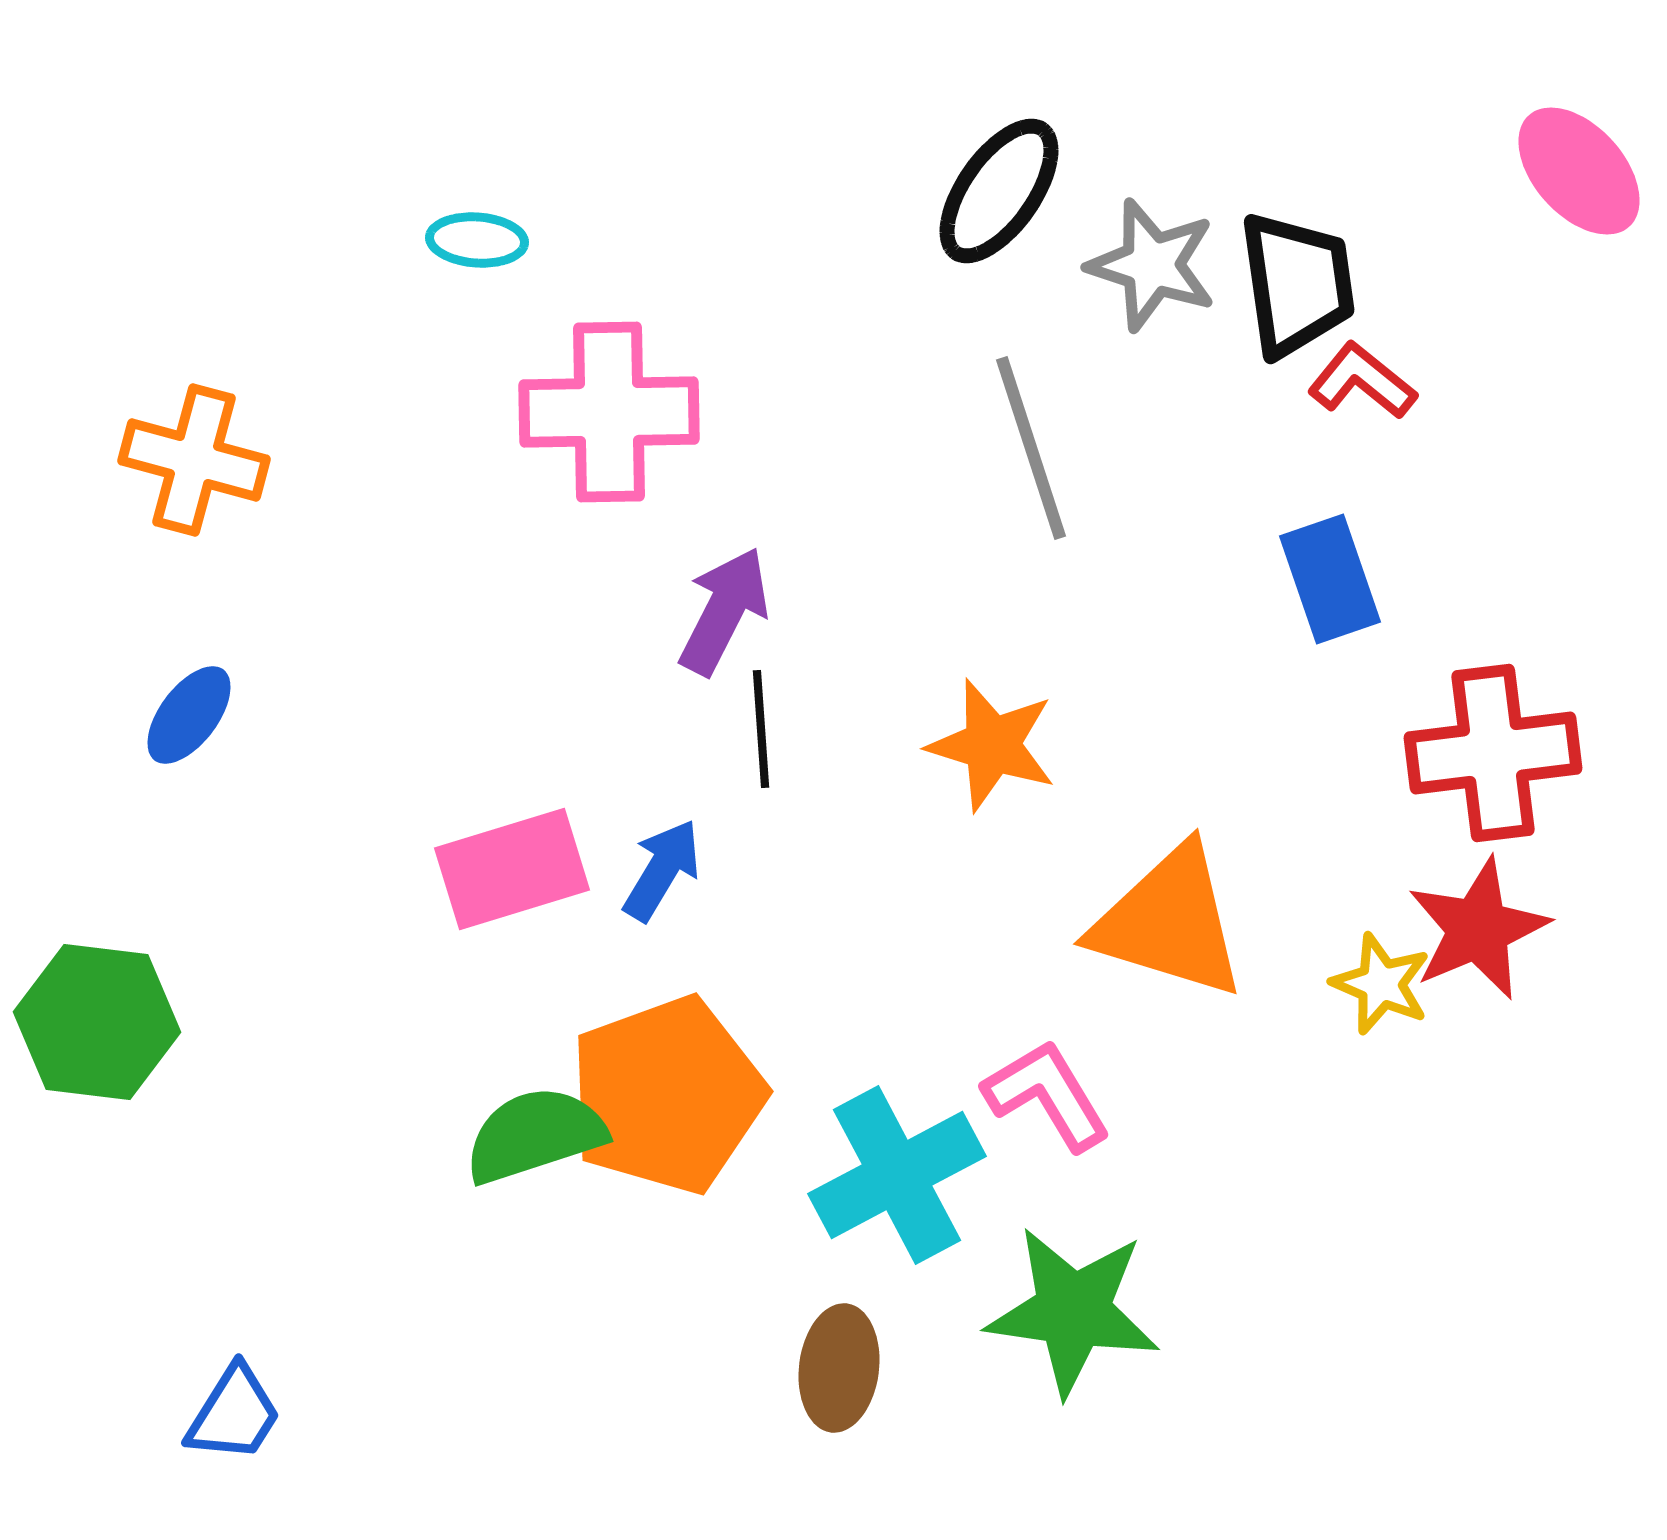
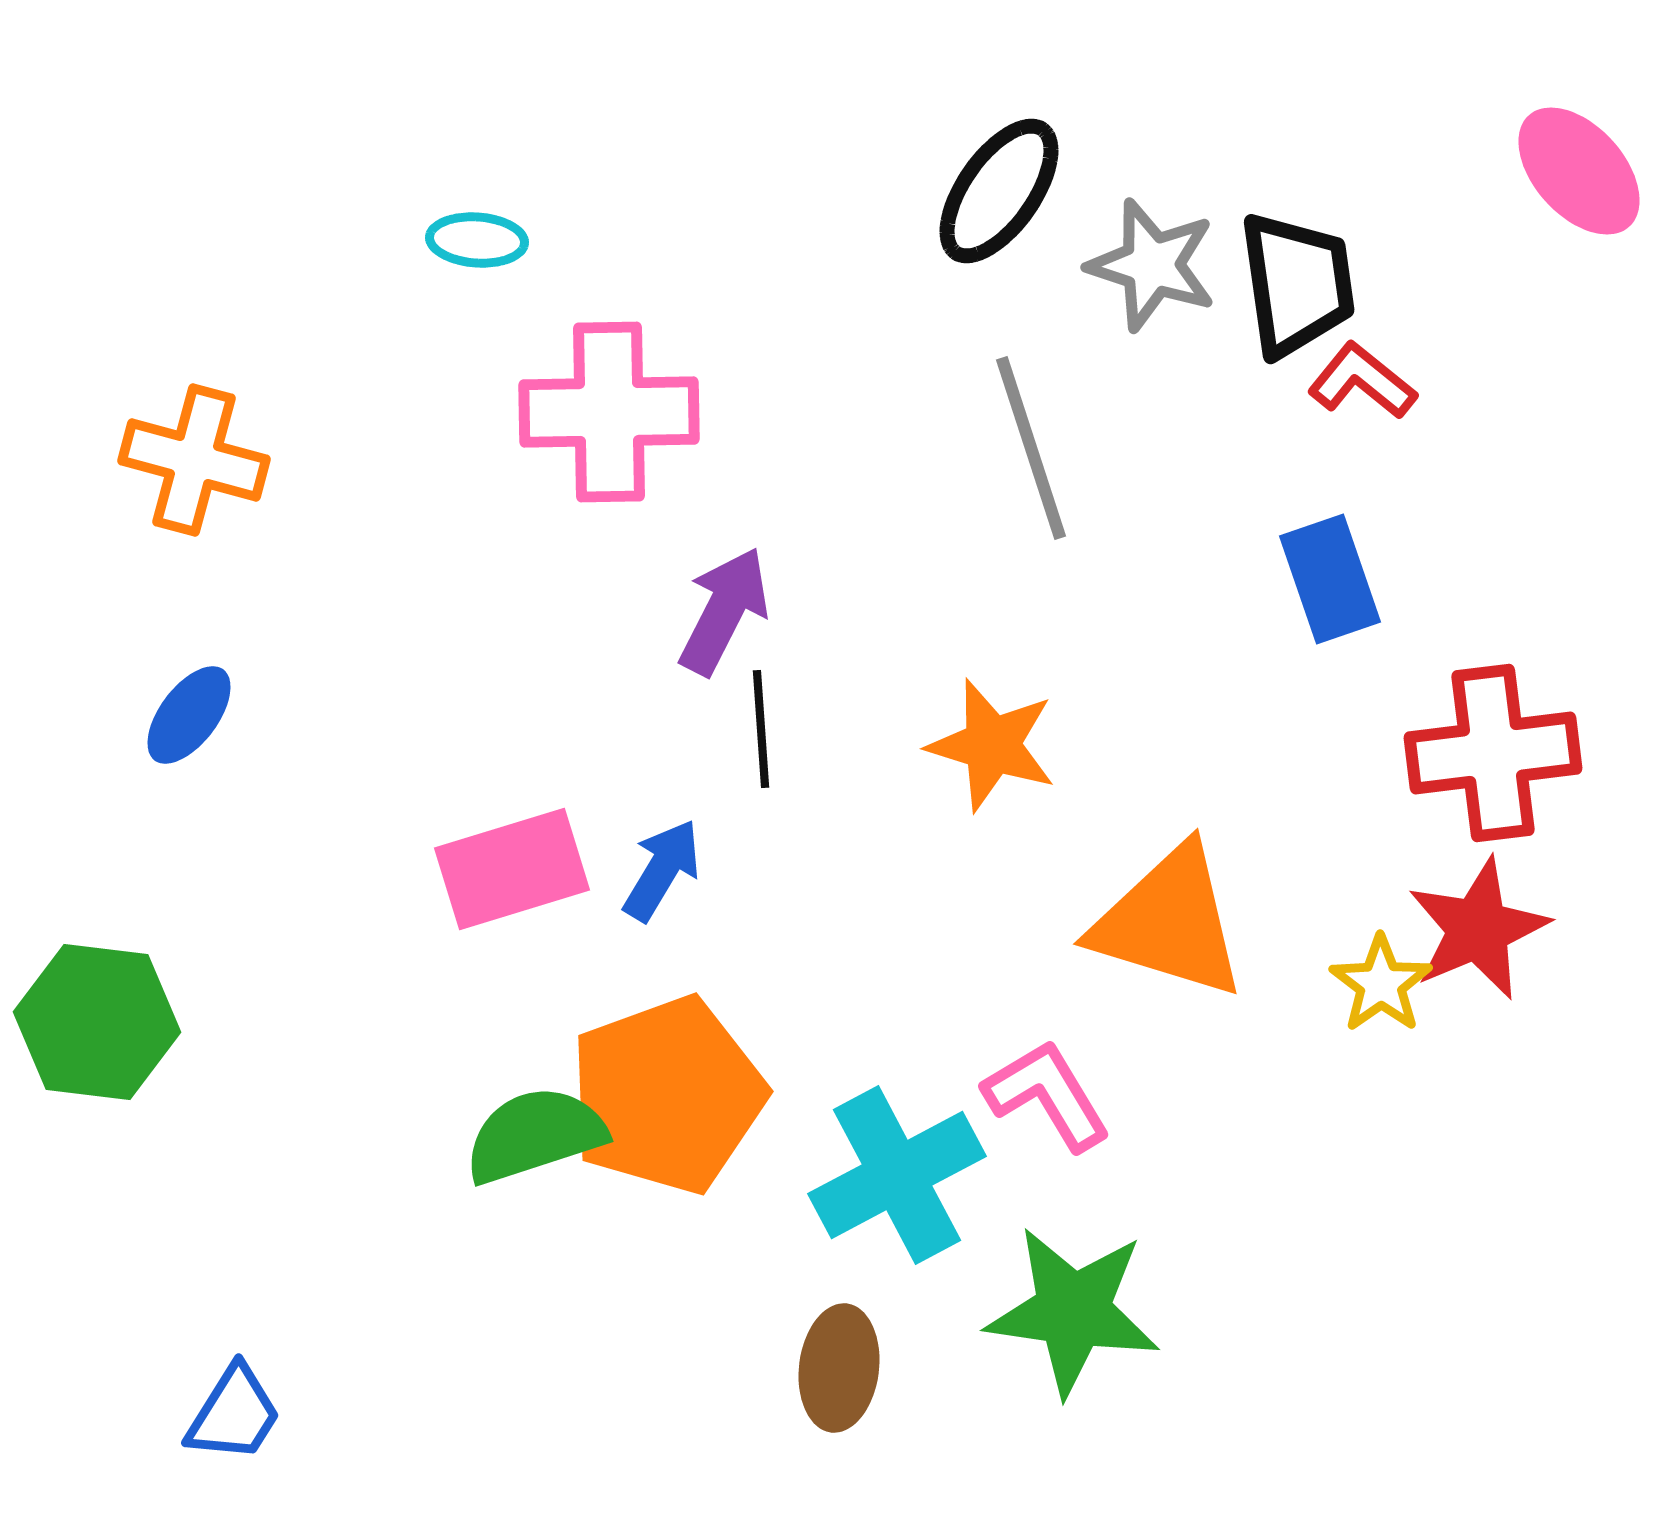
yellow star: rotated 14 degrees clockwise
